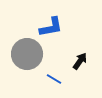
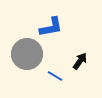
blue line: moved 1 px right, 3 px up
